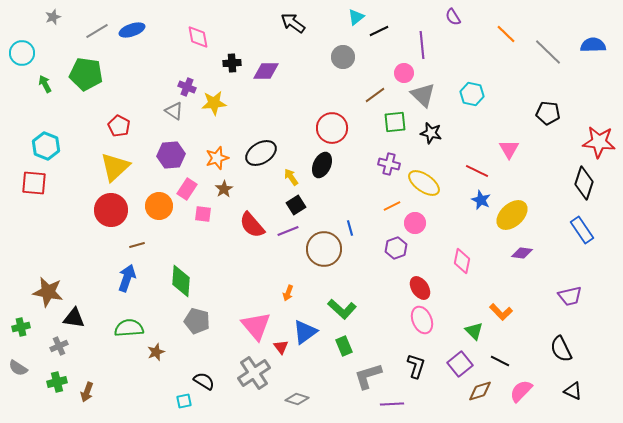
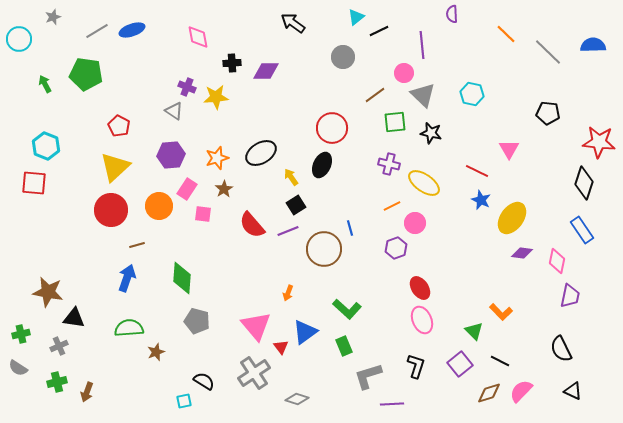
purple semicircle at (453, 17): moved 1 px left, 3 px up; rotated 30 degrees clockwise
cyan circle at (22, 53): moved 3 px left, 14 px up
yellow star at (214, 103): moved 2 px right, 6 px up
yellow ellipse at (512, 215): moved 3 px down; rotated 12 degrees counterclockwise
pink diamond at (462, 261): moved 95 px right
green diamond at (181, 281): moved 1 px right, 3 px up
purple trapezoid at (570, 296): rotated 65 degrees counterclockwise
green L-shape at (342, 309): moved 5 px right
green cross at (21, 327): moved 7 px down
brown diamond at (480, 391): moved 9 px right, 2 px down
